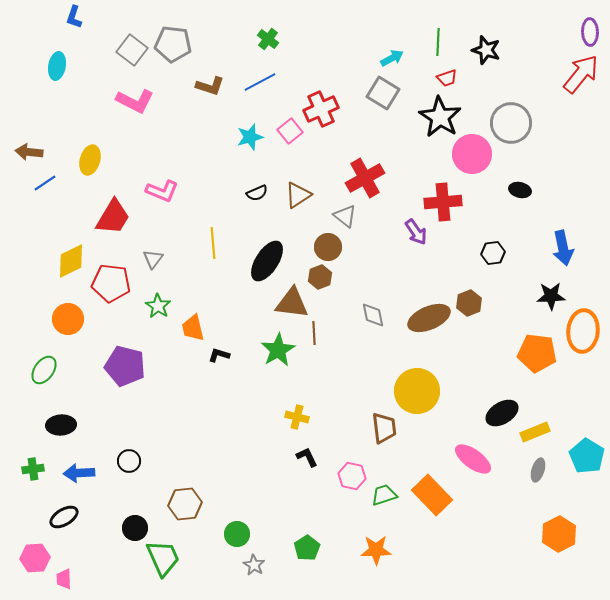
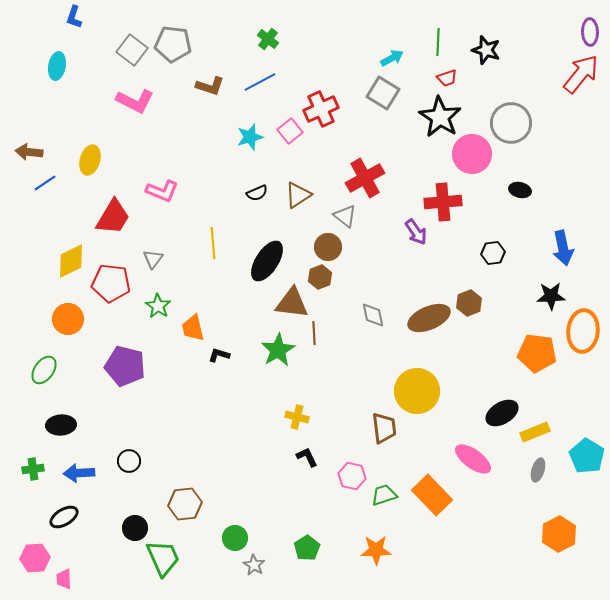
green circle at (237, 534): moved 2 px left, 4 px down
